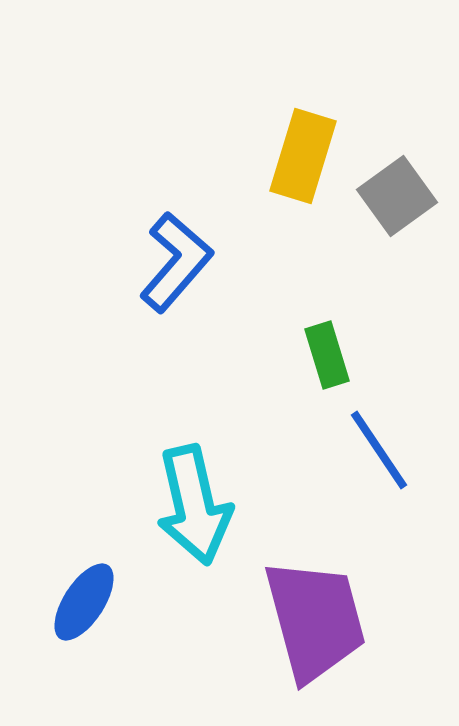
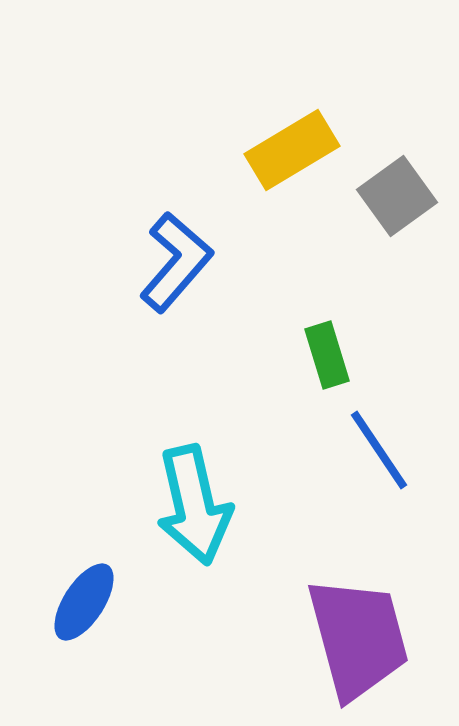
yellow rectangle: moved 11 px left, 6 px up; rotated 42 degrees clockwise
purple trapezoid: moved 43 px right, 18 px down
